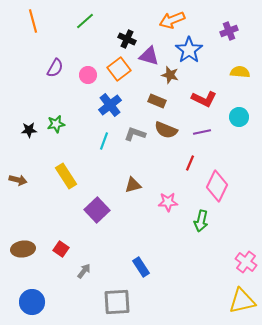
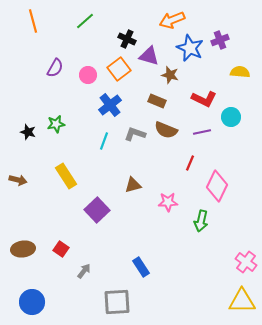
purple cross: moved 9 px left, 9 px down
blue star: moved 1 px right, 2 px up; rotated 12 degrees counterclockwise
cyan circle: moved 8 px left
black star: moved 1 px left, 2 px down; rotated 21 degrees clockwise
yellow triangle: rotated 12 degrees clockwise
